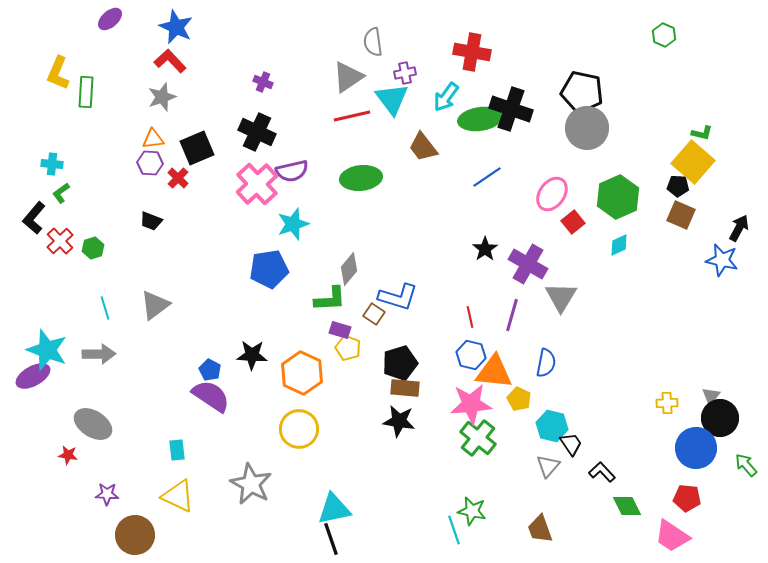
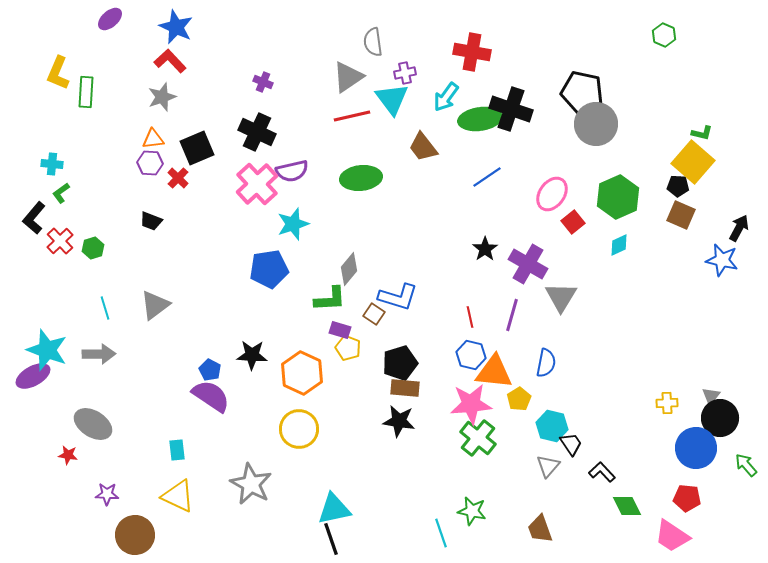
gray circle at (587, 128): moved 9 px right, 4 px up
yellow pentagon at (519, 399): rotated 15 degrees clockwise
cyan line at (454, 530): moved 13 px left, 3 px down
